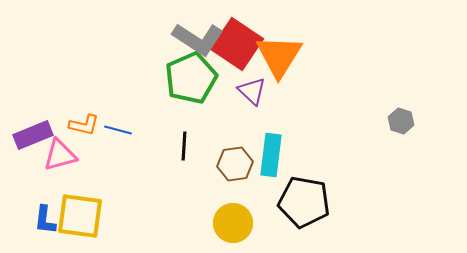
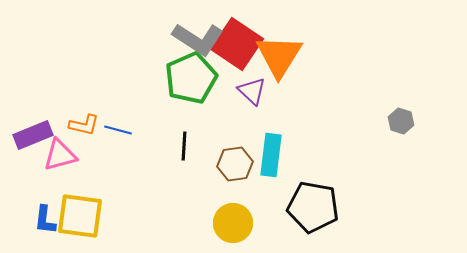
black pentagon: moved 9 px right, 5 px down
